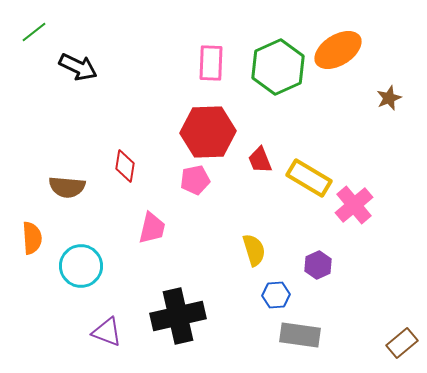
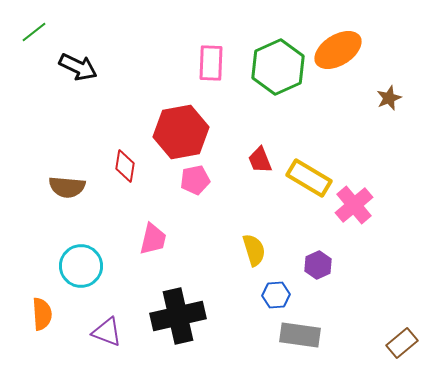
red hexagon: moved 27 px left; rotated 8 degrees counterclockwise
pink trapezoid: moved 1 px right, 11 px down
orange semicircle: moved 10 px right, 76 px down
